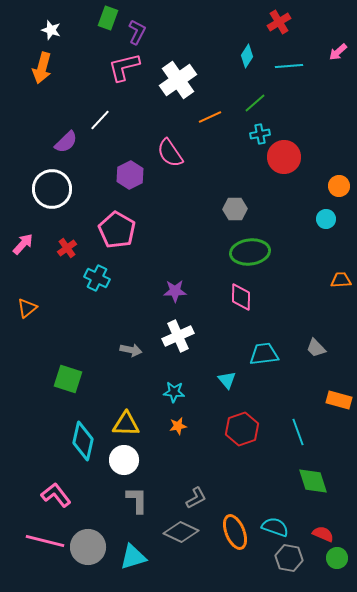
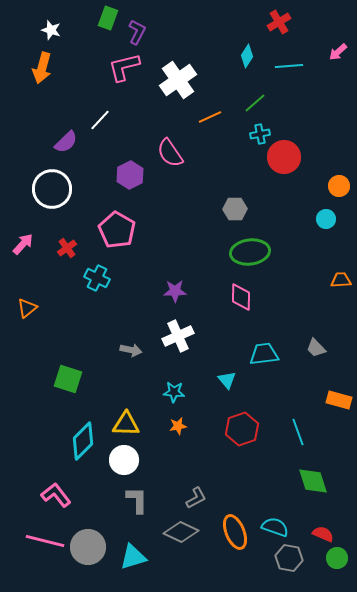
cyan diamond at (83, 441): rotated 33 degrees clockwise
